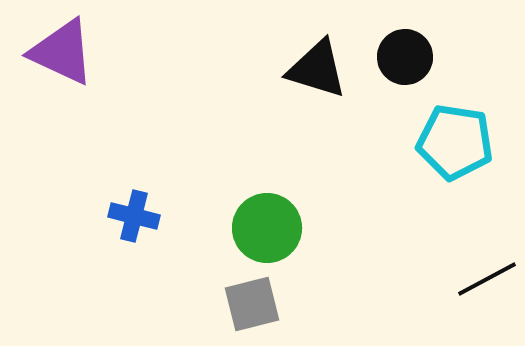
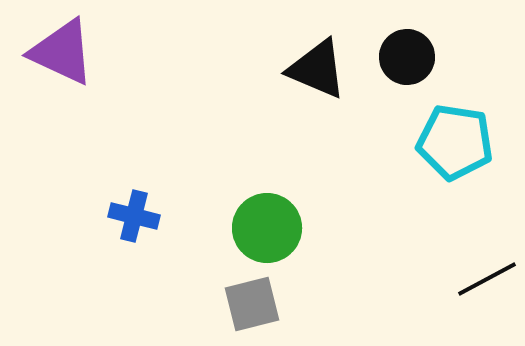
black circle: moved 2 px right
black triangle: rotated 6 degrees clockwise
